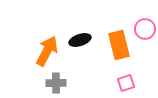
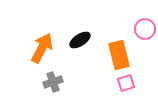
black ellipse: rotated 15 degrees counterclockwise
orange rectangle: moved 10 px down
orange arrow: moved 5 px left, 3 px up
gray cross: moved 3 px left, 1 px up; rotated 18 degrees counterclockwise
